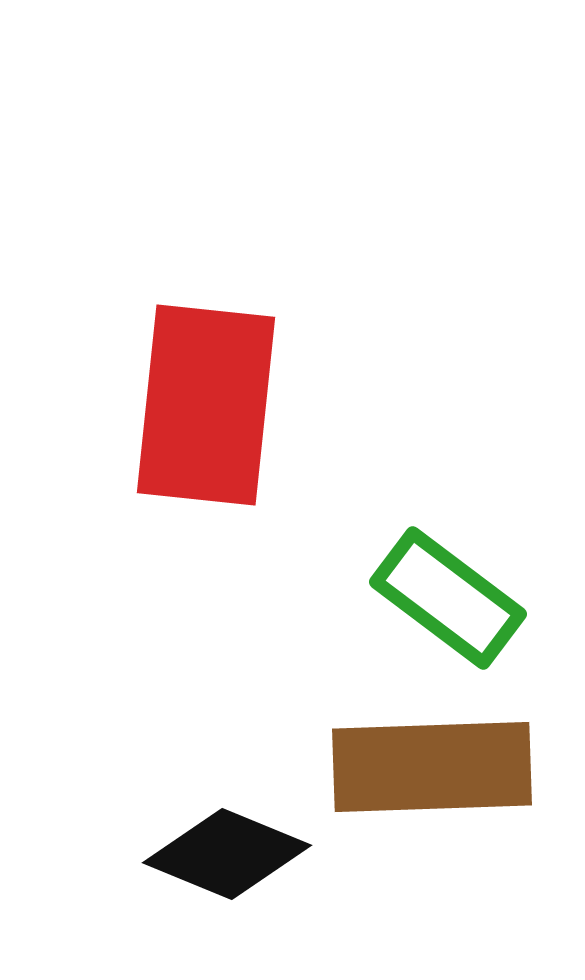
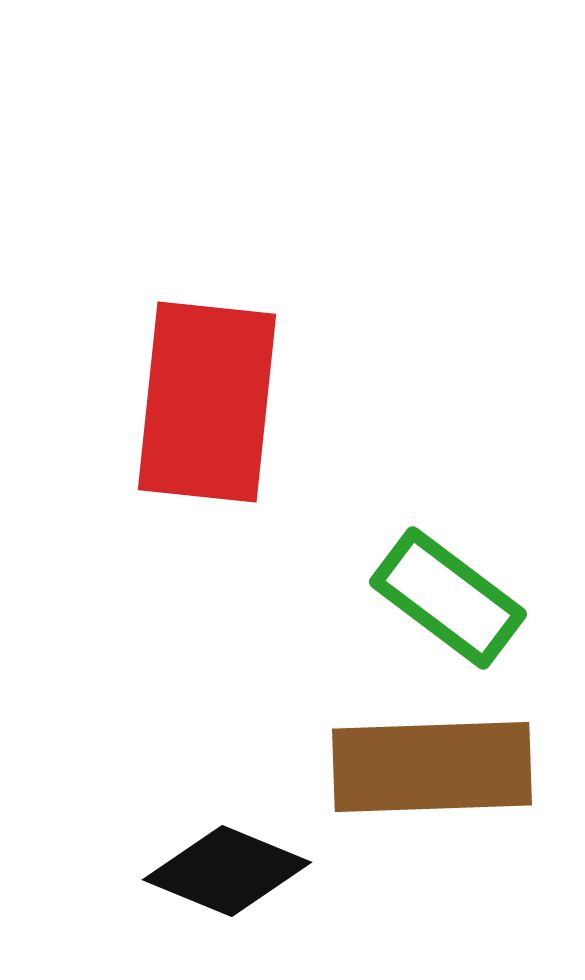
red rectangle: moved 1 px right, 3 px up
black diamond: moved 17 px down
